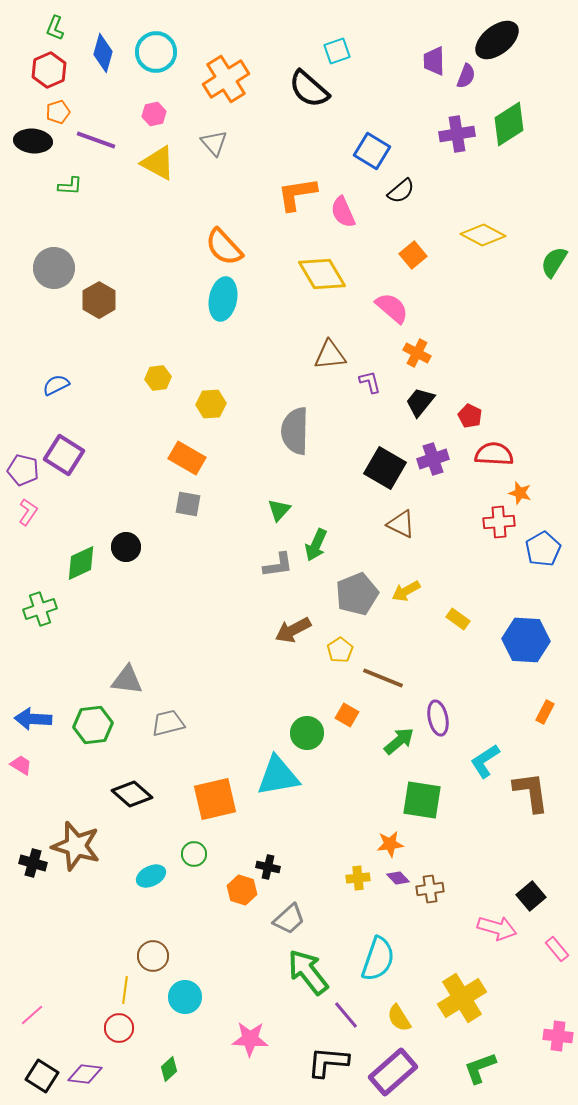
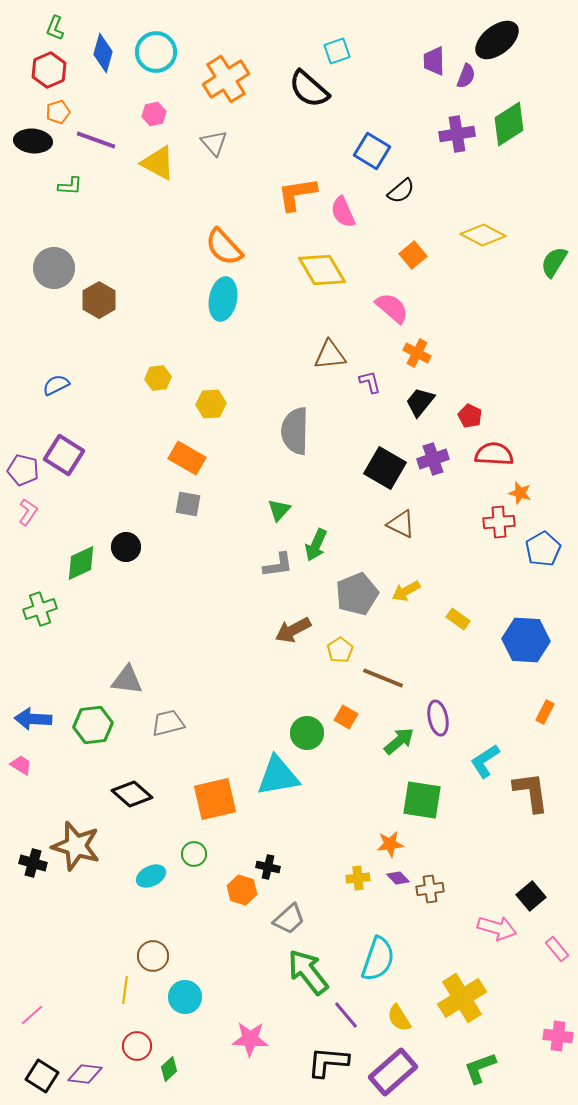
yellow diamond at (322, 274): moved 4 px up
orange square at (347, 715): moved 1 px left, 2 px down
red circle at (119, 1028): moved 18 px right, 18 px down
